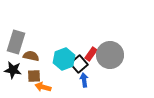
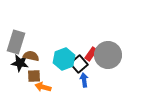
gray circle: moved 2 px left
black star: moved 7 px right, 7 px up
